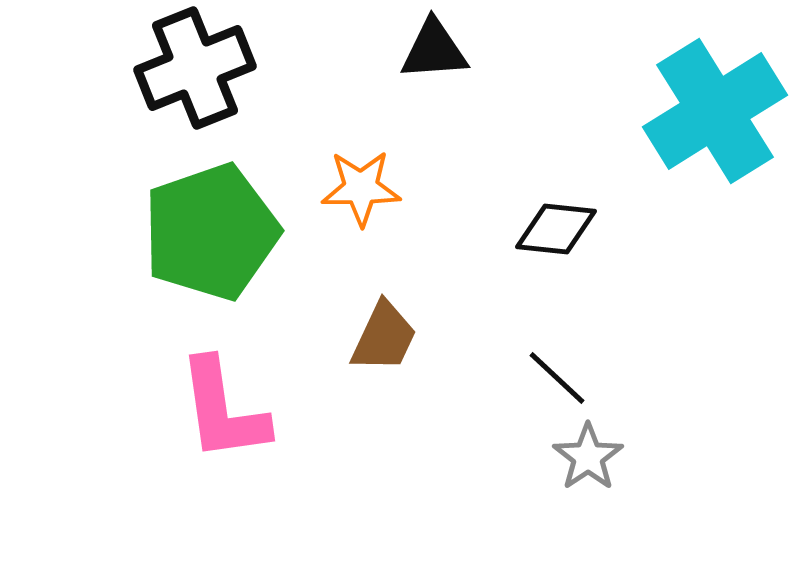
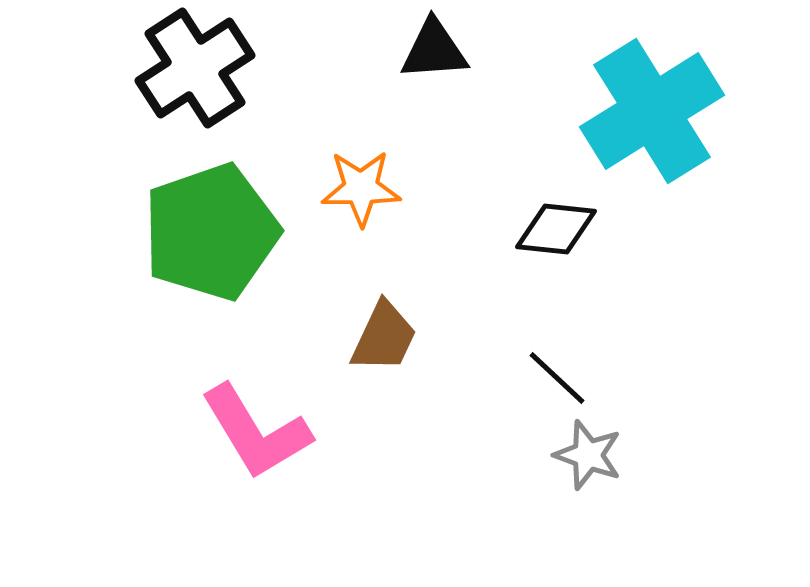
black cross: rotated 11 degrees counterclockwise
cyan cross: moved 63 px left
pink L-shape: moved 33 px right, 22 px down; rotated 23 degrees counterclockwise
gray star: moved 2 px up; rotated 18 degrees counterclockwise
